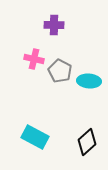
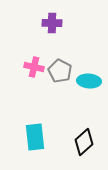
purple cross: moved 2 px left, 2 px up
pink cross: moved 8 px down
cyan rectangle: rotated 56 degrees clockwise
black diamond: moved 3 px left
